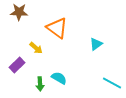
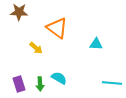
cyan triangle: rotated 40 degrees clockwise
purple rectangle: moved 2 px right, 19 px down; rotated 63 degrees counterclockwise
cyan line: rotated 24 degrees counterclockwise
